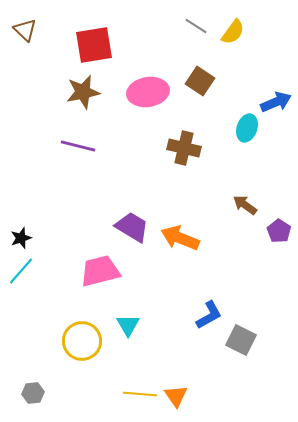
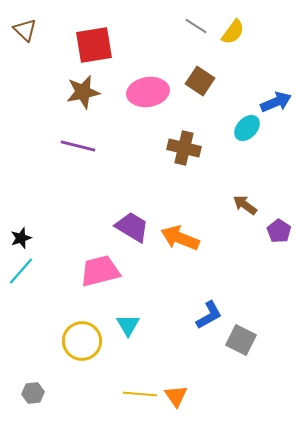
cyan ellipse: rotated 24 degrees clockwise
